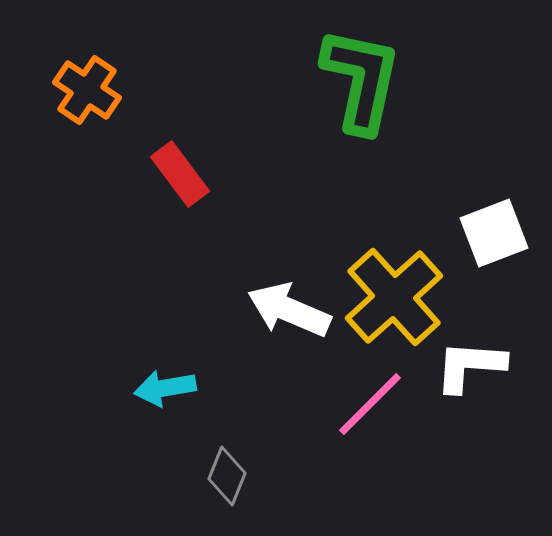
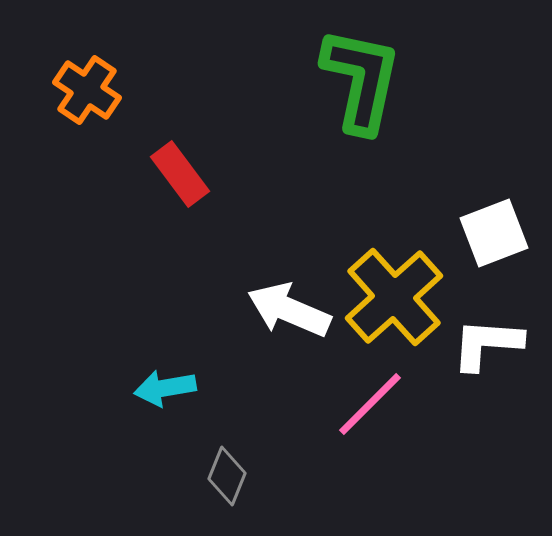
white L-shape: moved 17 px right, 22 px up
